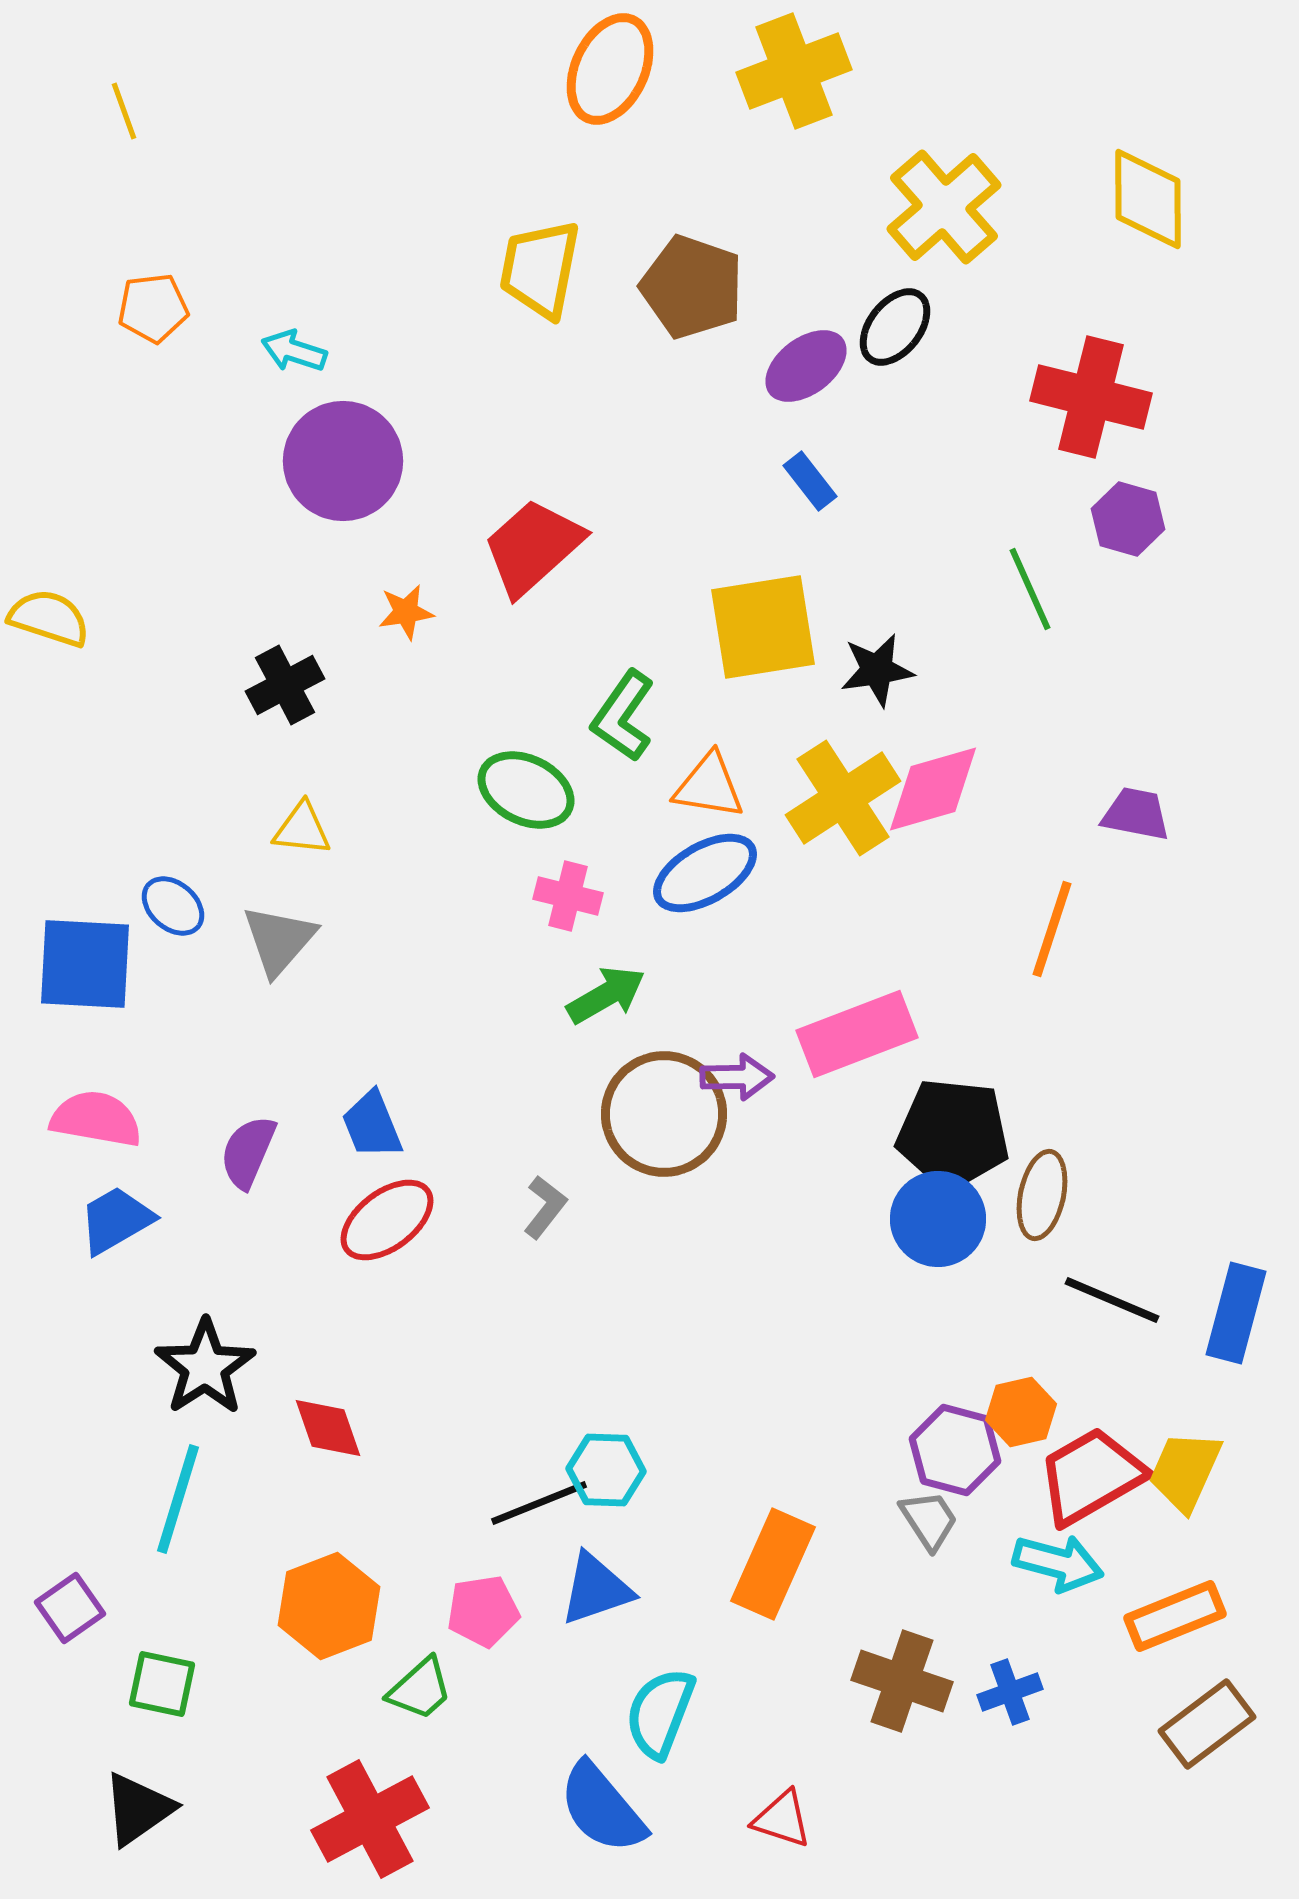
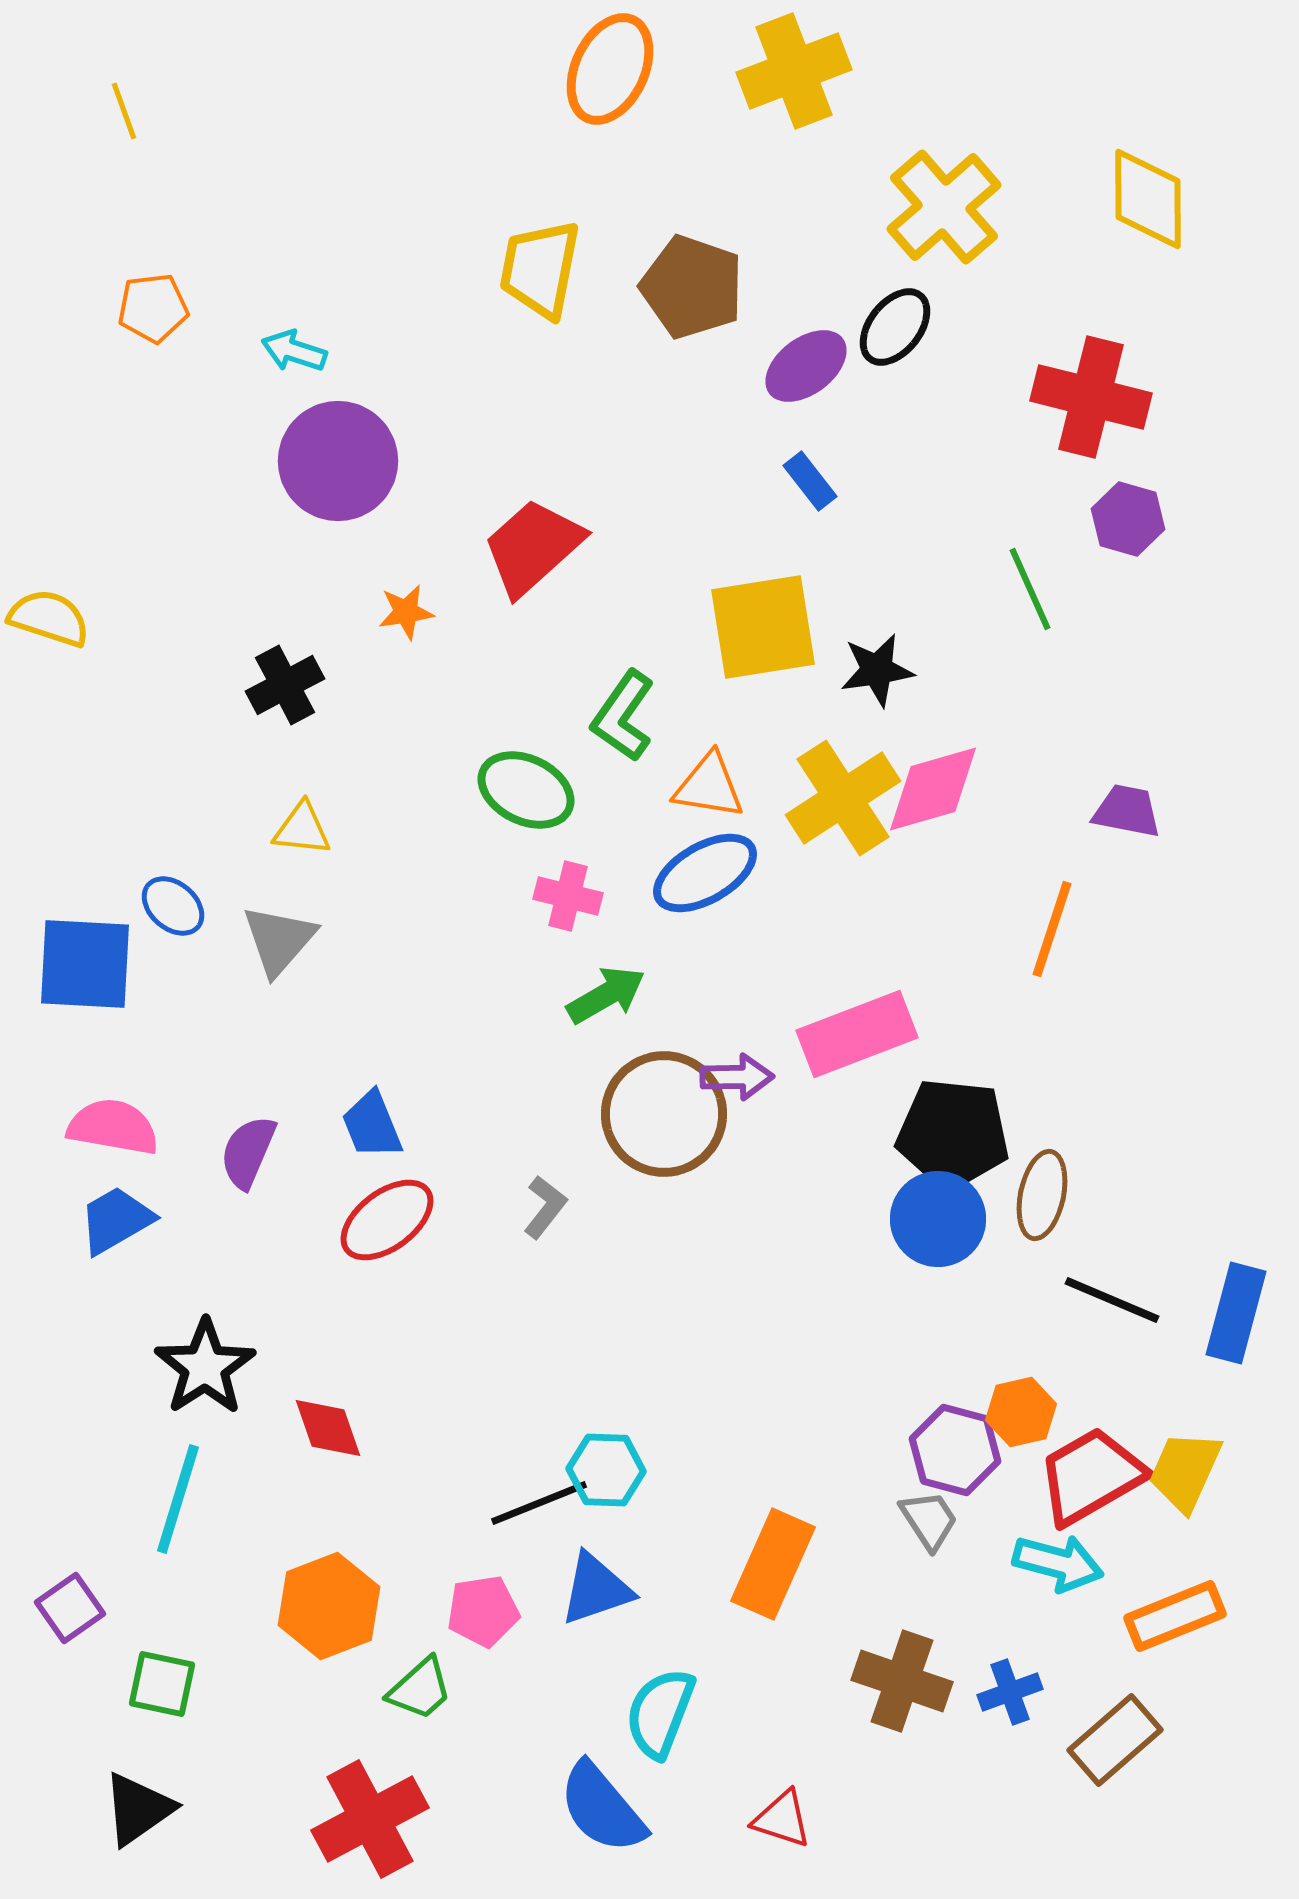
purple circle at (343, 461): moved 5 px left
purple trapezoid at (1136, 814): moved 9 px left, 3 px up
pink semicircle at (96, 1119): moved 17 px right, 8 px down
brown rectangle at (1207, 1724): moved 92 px left, 16 px down; rotated 4 degrees counterclockwise
